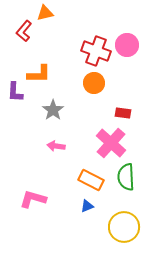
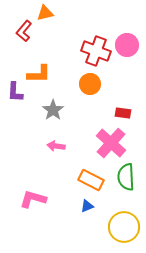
orange circle: moved 4 px left, 1 px down
